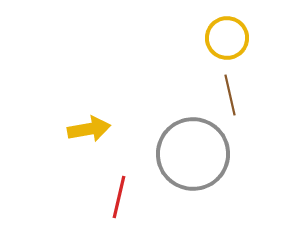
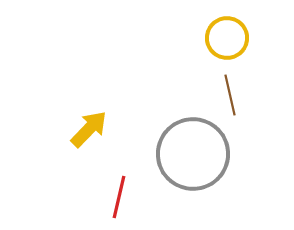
yellow arrow: rotated 36 degrees counterclockwise
